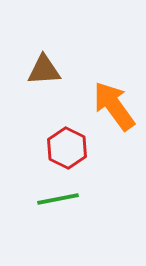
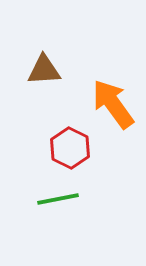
orange arrow: moved 1 px left, 2 px up
red hexagon: moved 3 px right
